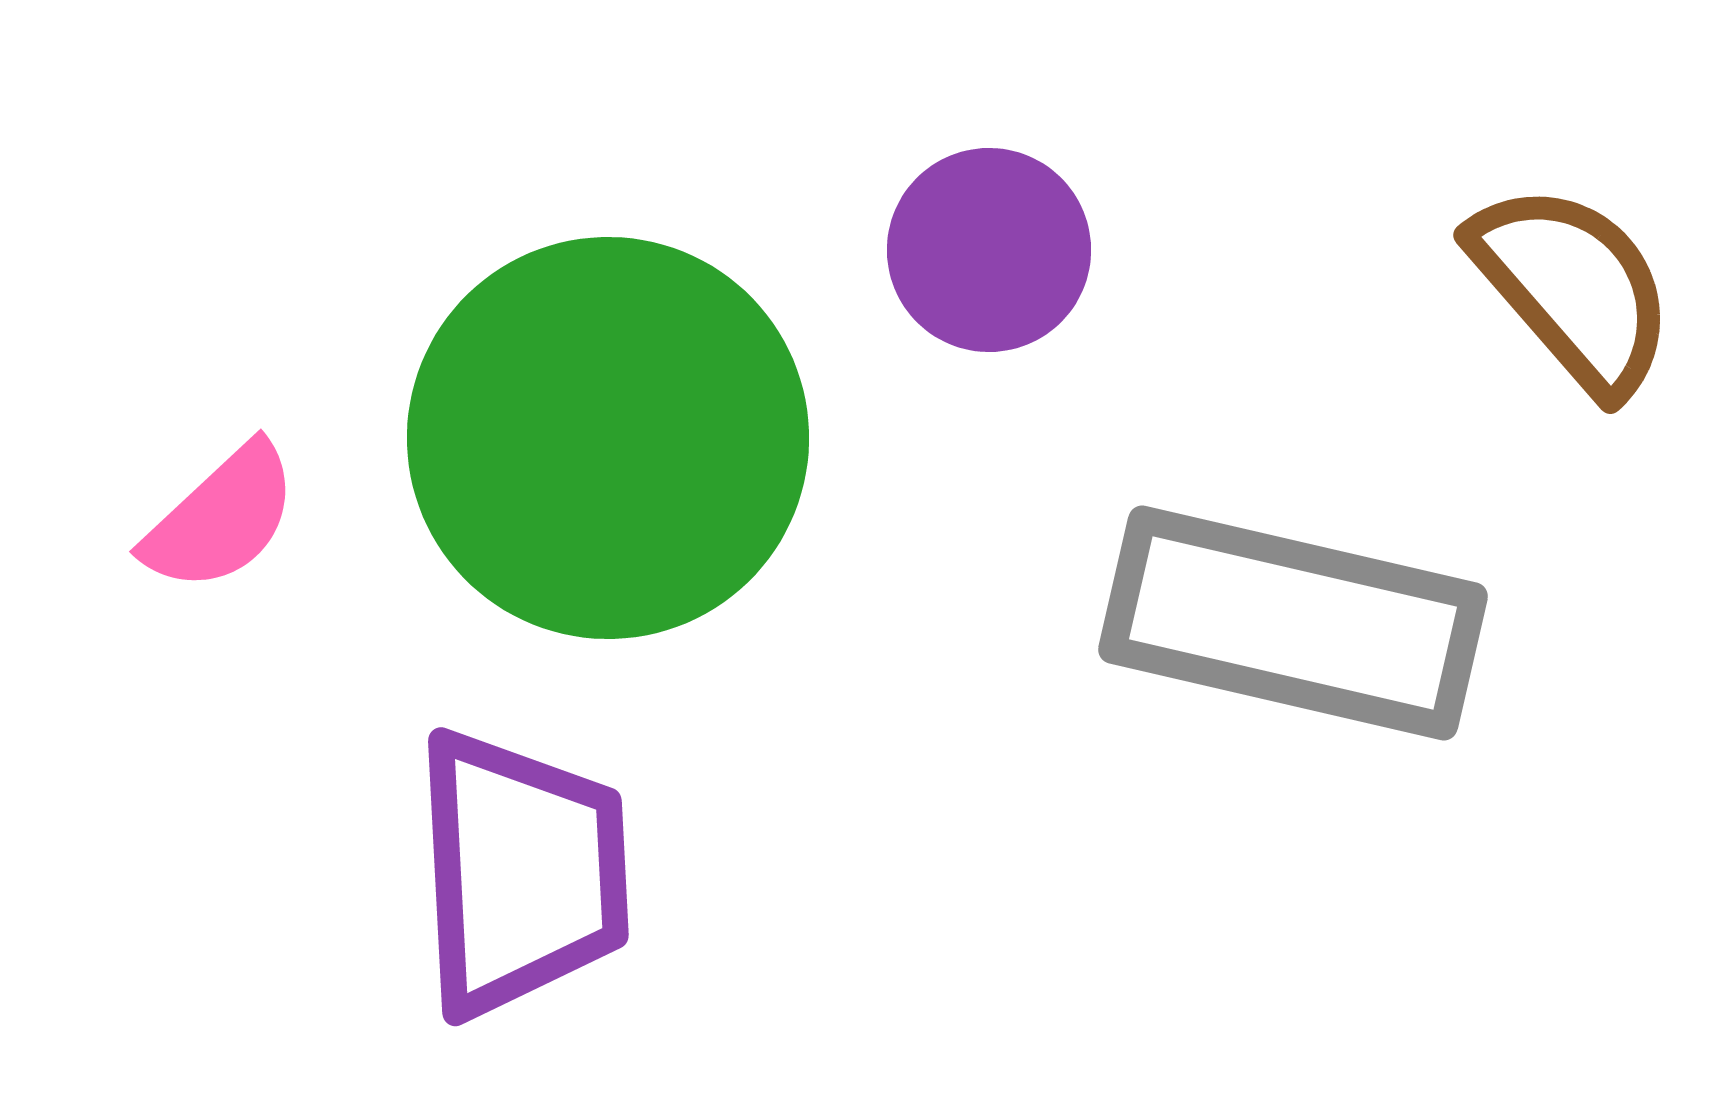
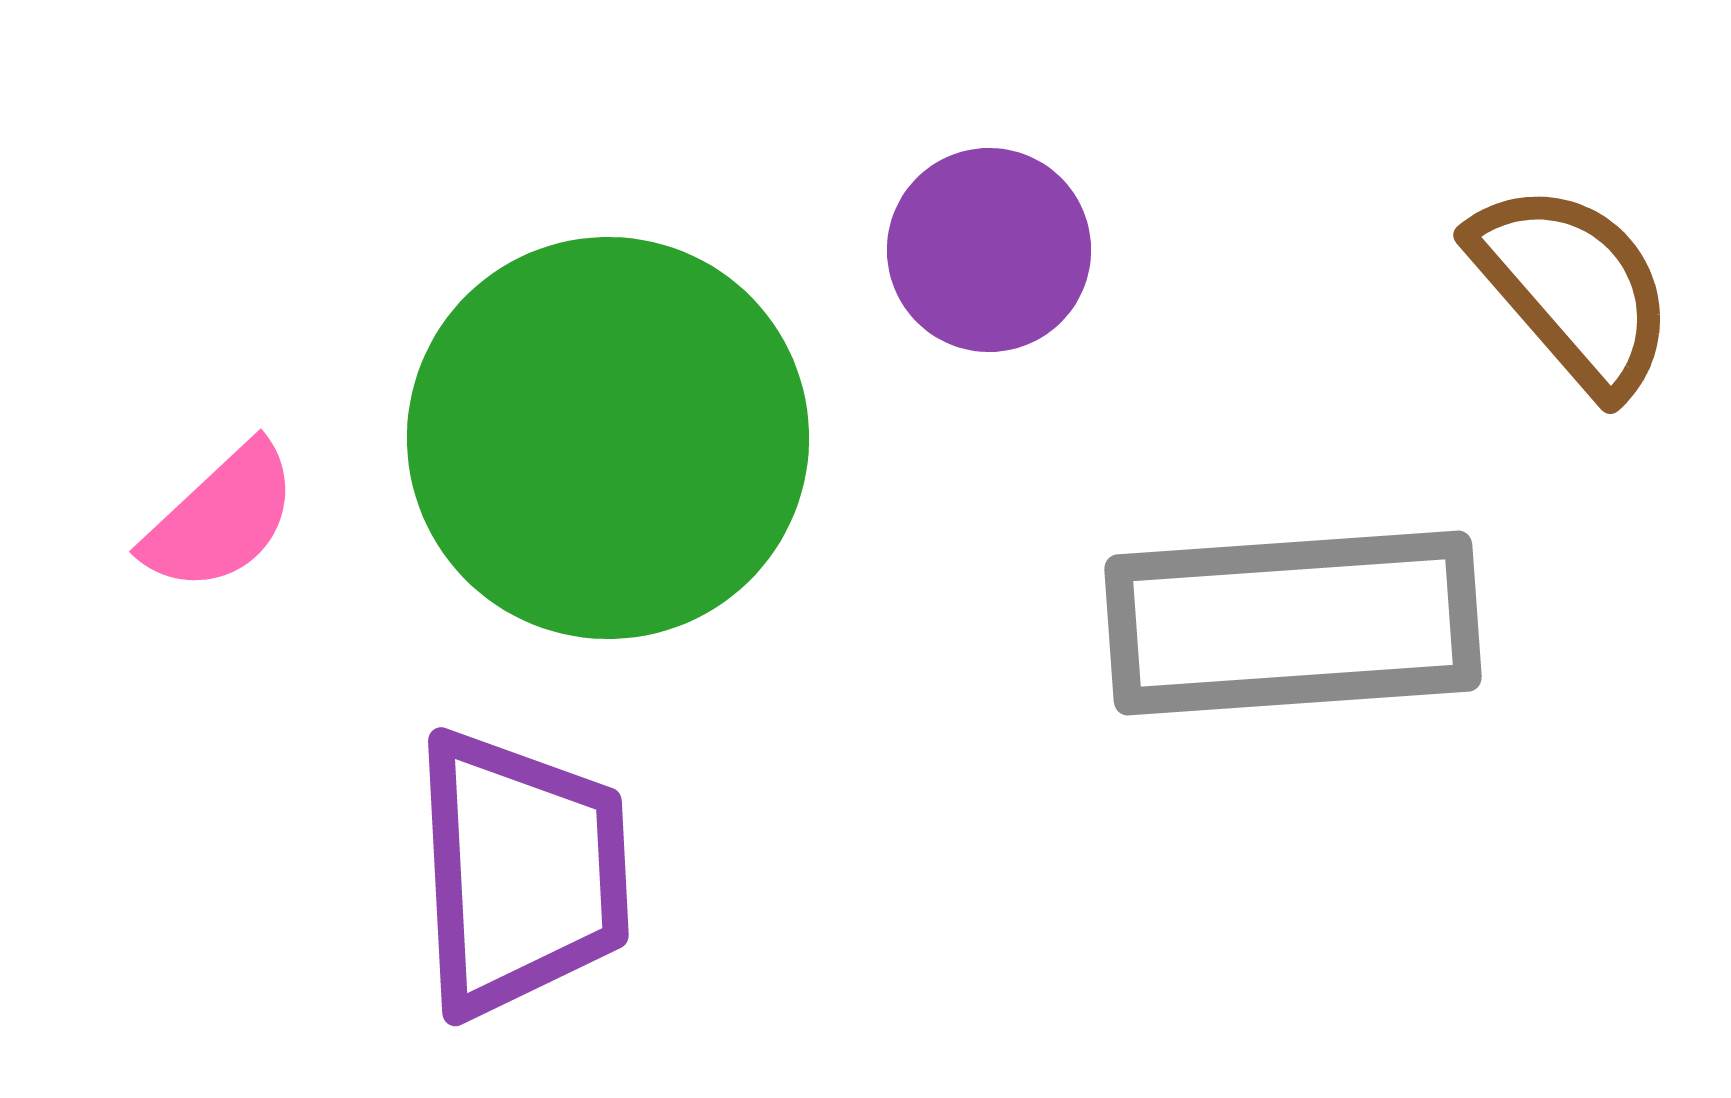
gray rectangle: rotated 17 degrees counterclockwise
